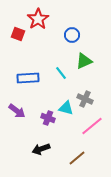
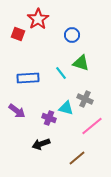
green triangle: moved 3 px left, 2 px down; rotated 42 degrees clockwise
purple cross: moved 1 px right
black arrow: moved 5 px up
